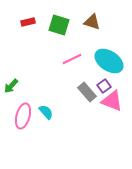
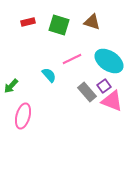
cyan semicircle: moved 3 px right, 37 px up
